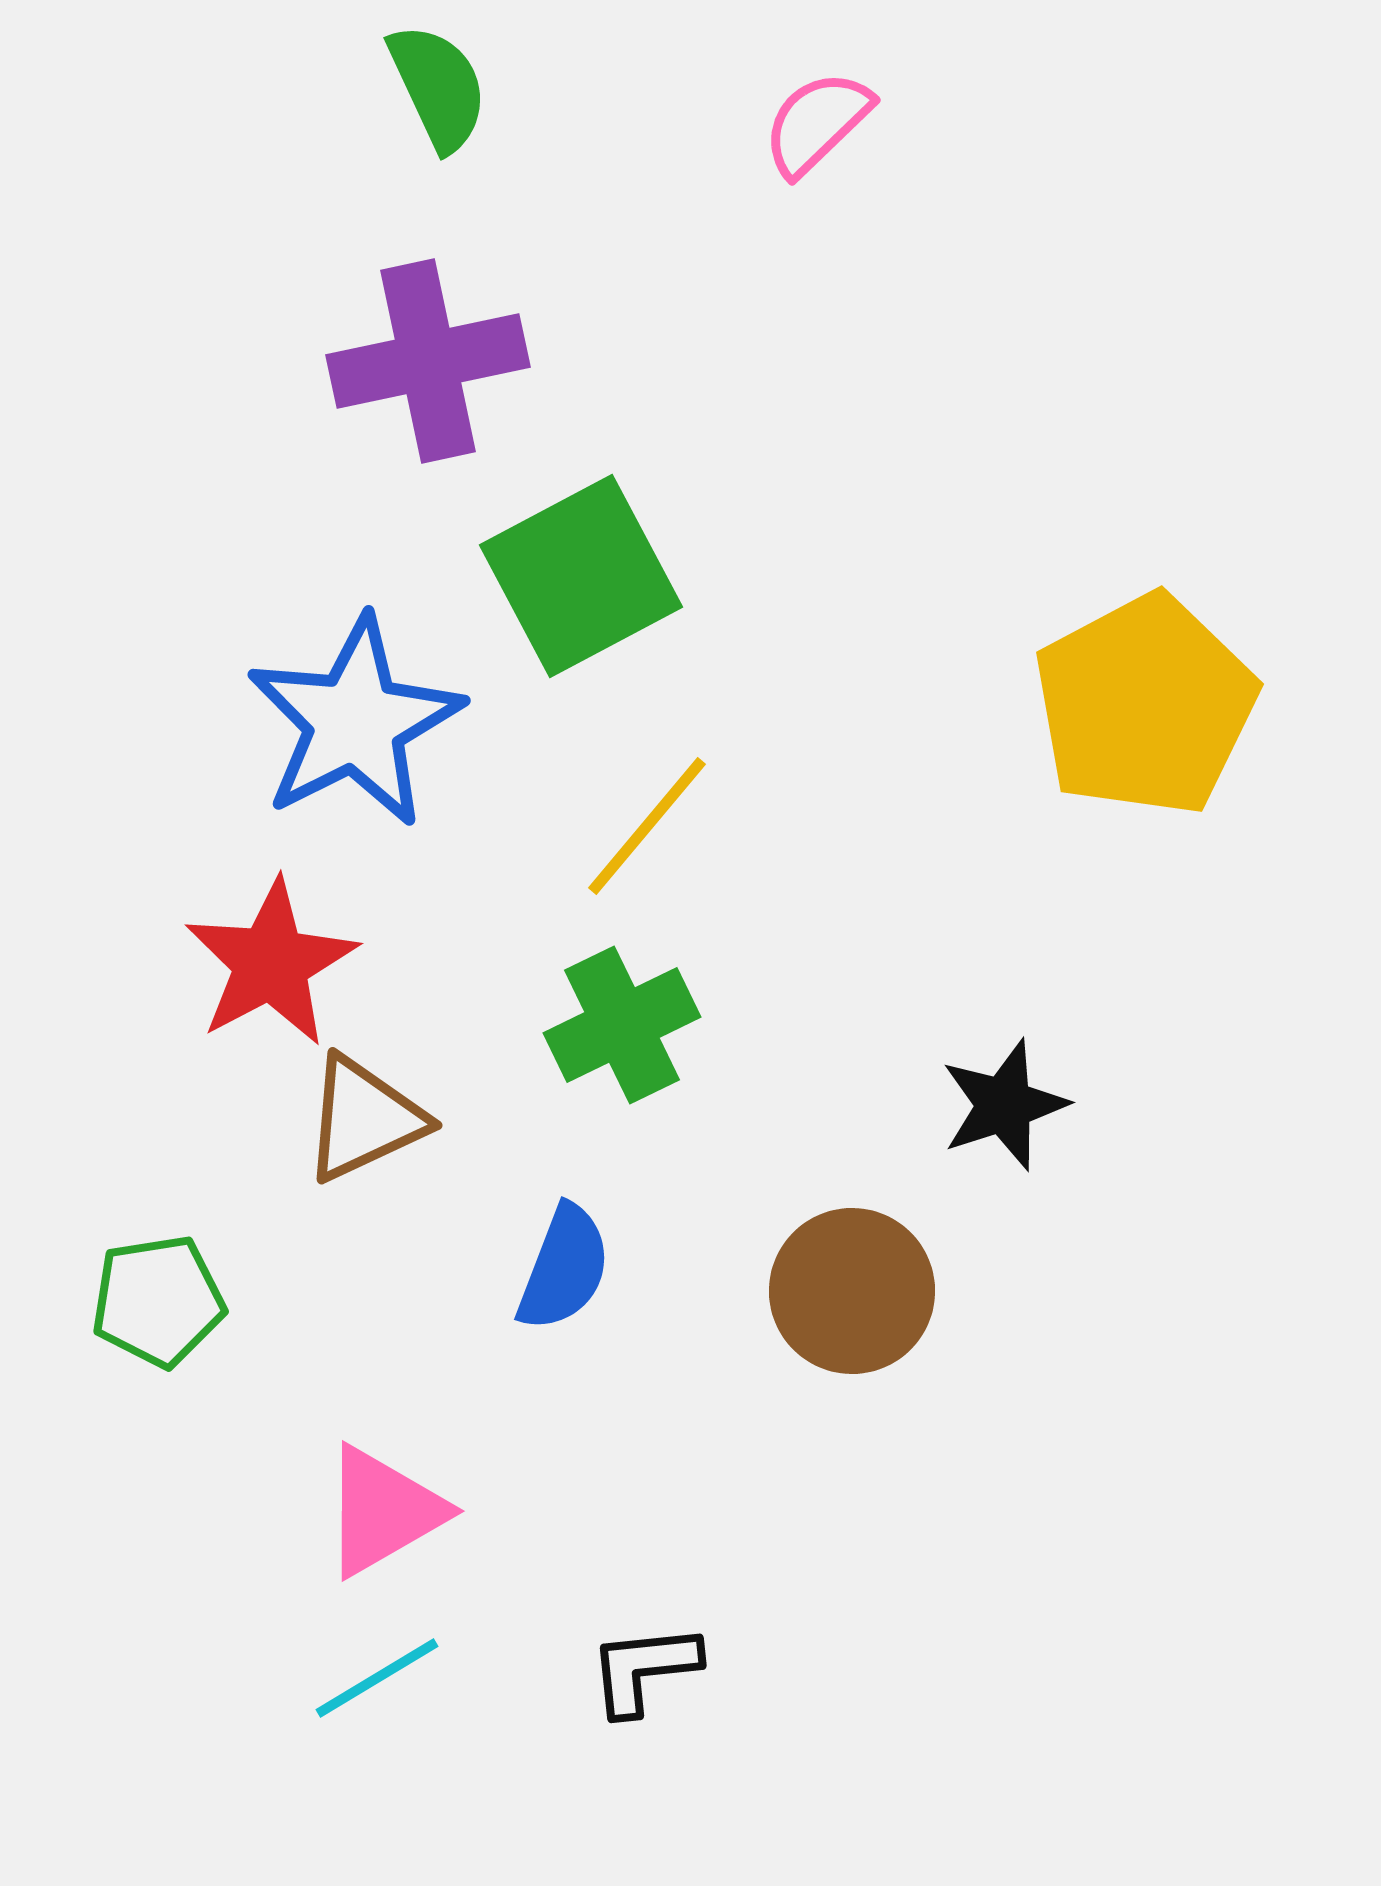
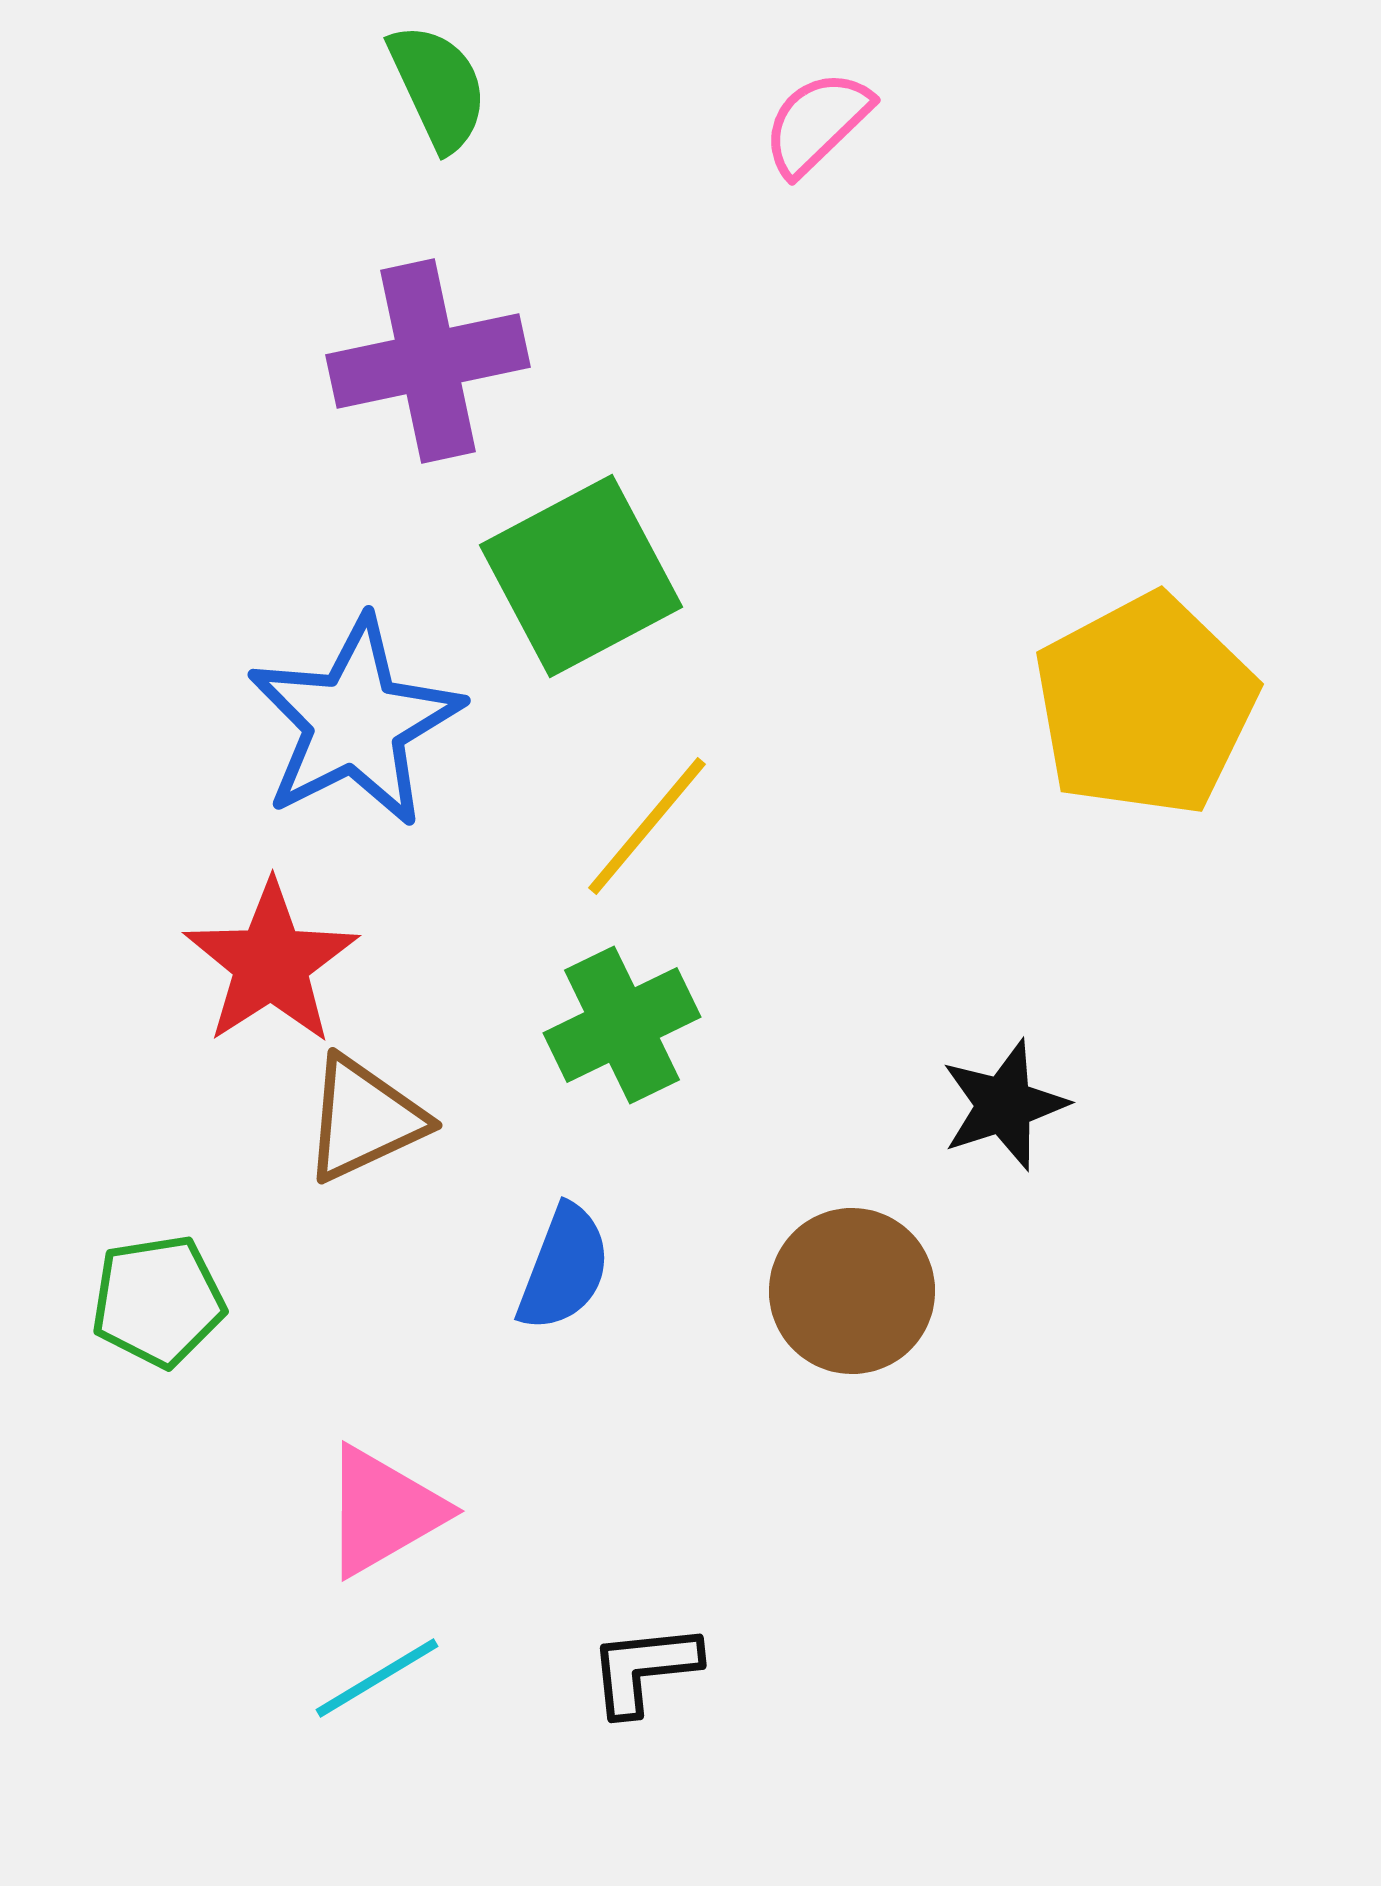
red star: rotated 5 degrees counterclockwise
